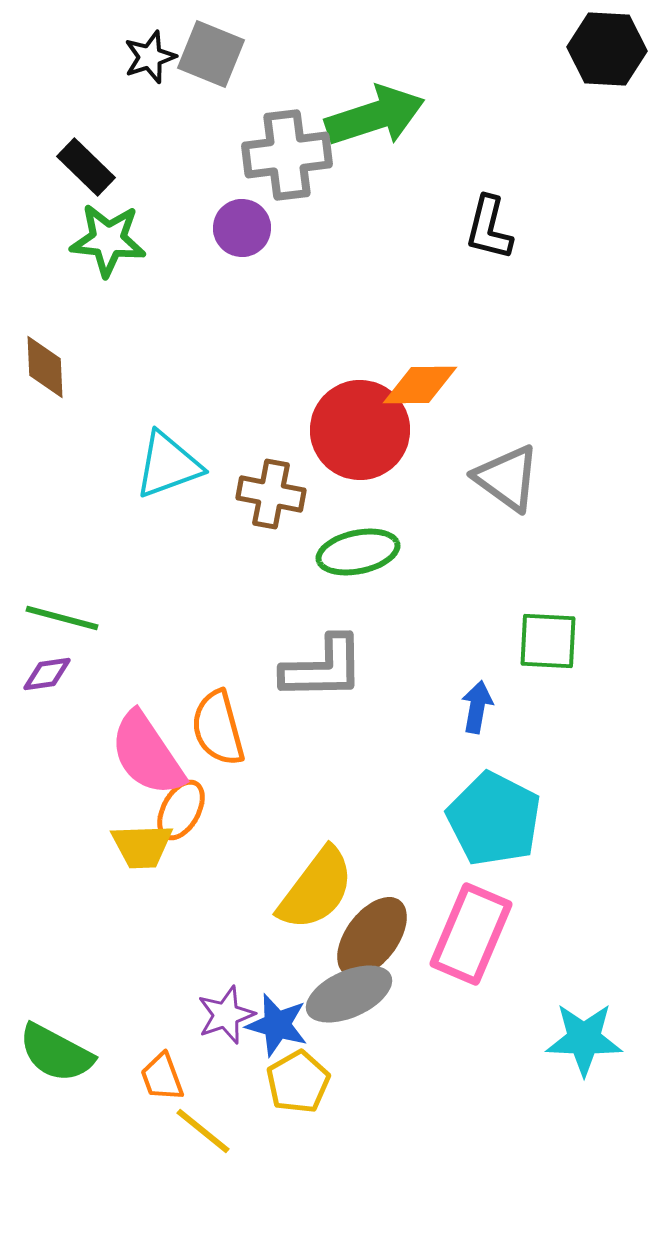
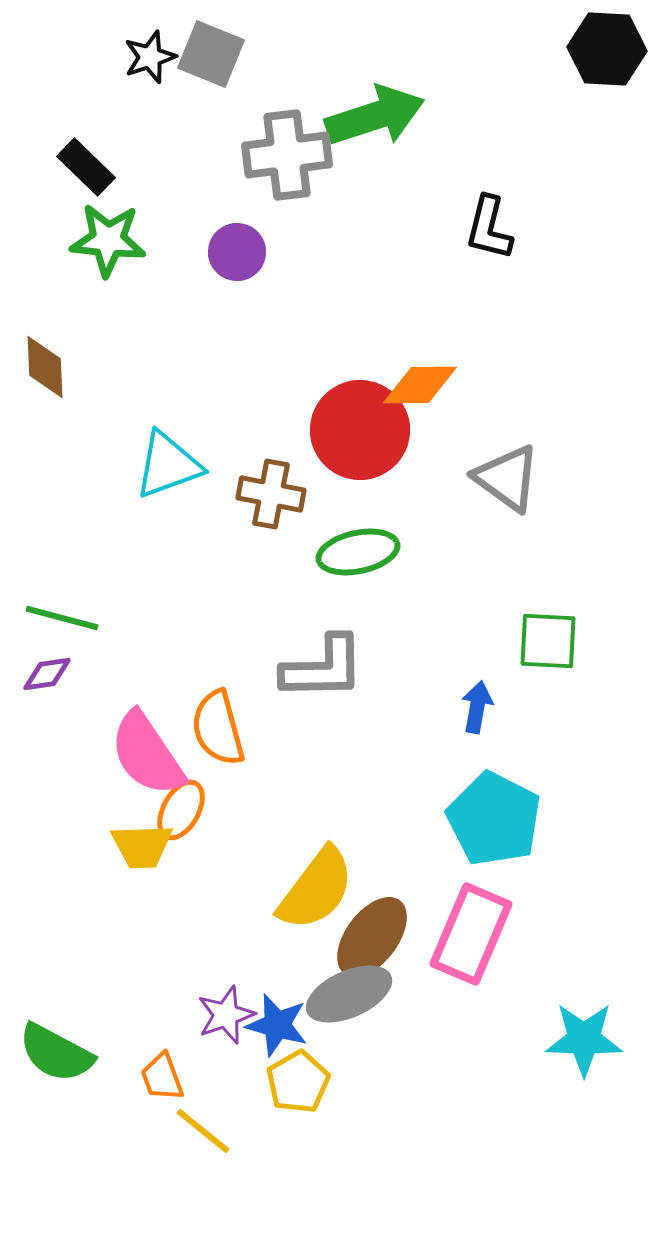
purple circle: moved 5 px left, 24 px down
